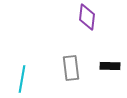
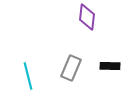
gray rectangle: rotated 30 degrees clockwise
cyan line: moved 6 px right, 3 px up; rotated 24 degrees counterclockwise
